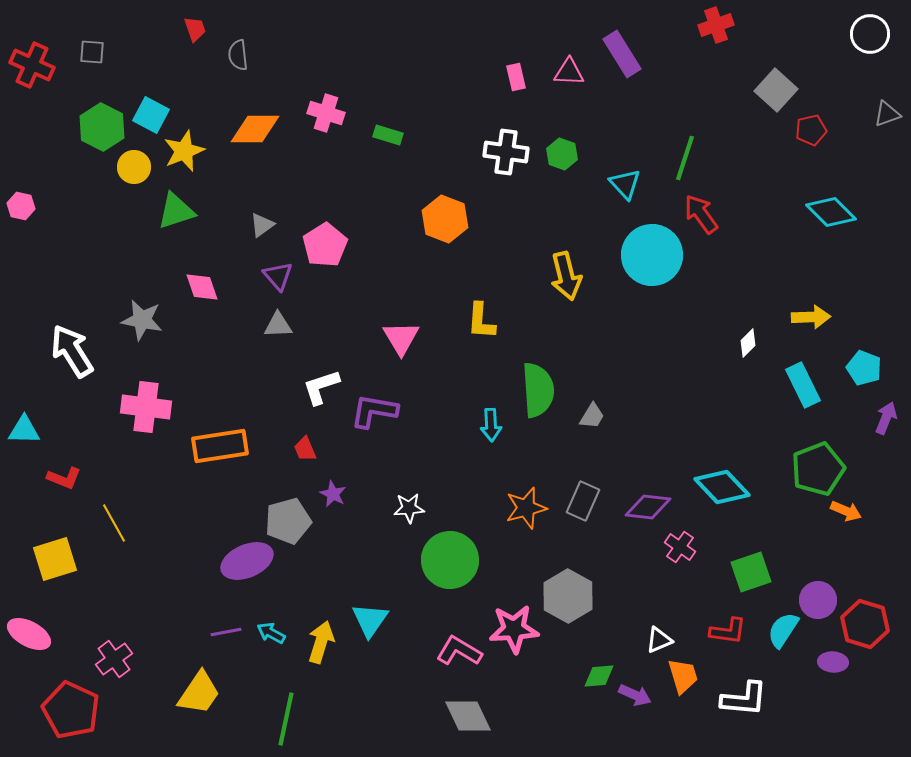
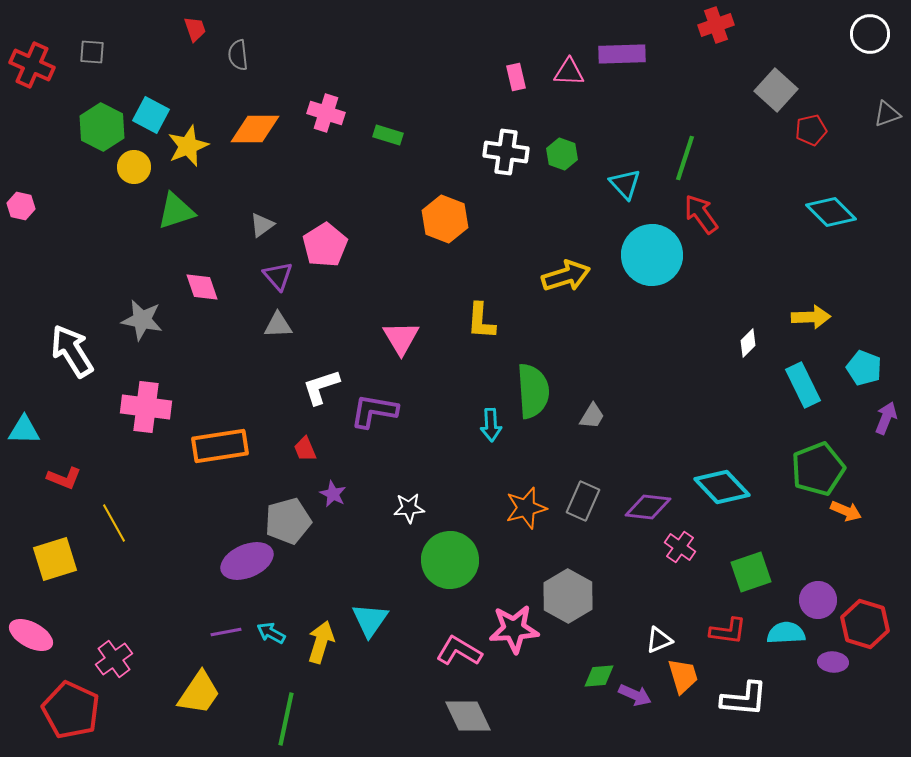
purple rectangle at (622, 54): rotated 60 degrees counterclockwise
yellow star at (184, 151): moved 4 px right, 5 px up
yellow arrow at (566, 276): rotated 93 degrees counterclockwise
green semicircle at (538, 390): moved 5 px left, 1 px down
cyan semicircle at (783, 630): moved 3 px right, 3 px down; rotated 54 degrees clockwise
pink ellipse at (29, 634): moved 2 px right, 1 px down
